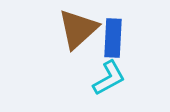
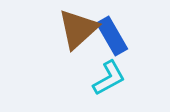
blue rectangle: moved 1 px left, 2 px up; rotated 33 degrees counterclockwise
